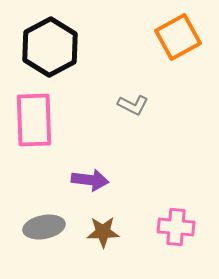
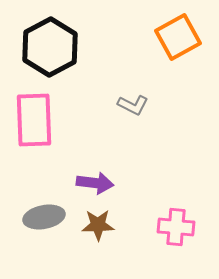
purple arrow: moved 5 px right, 3 px down
gray ellipse: moved 10 px up
brown star: moved 5 px left, 7 px up
